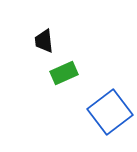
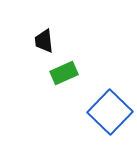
blue square: rotated 9 degrees counterclockwise
